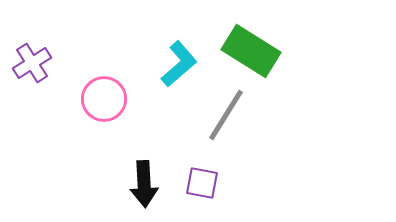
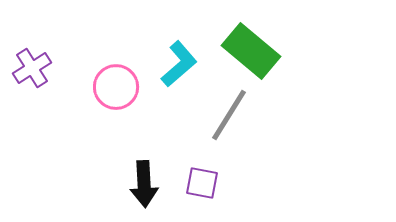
green rectangle: rotated 8 degrees clockwise
purple cross: moved 5 px down
pink circle: moved 12 px right, 12 px up
gray line: moved 3 px right
